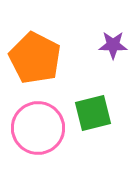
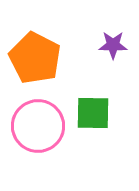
green square: rotated 15 degrees clockwise
pink circle: moved 2 px up
